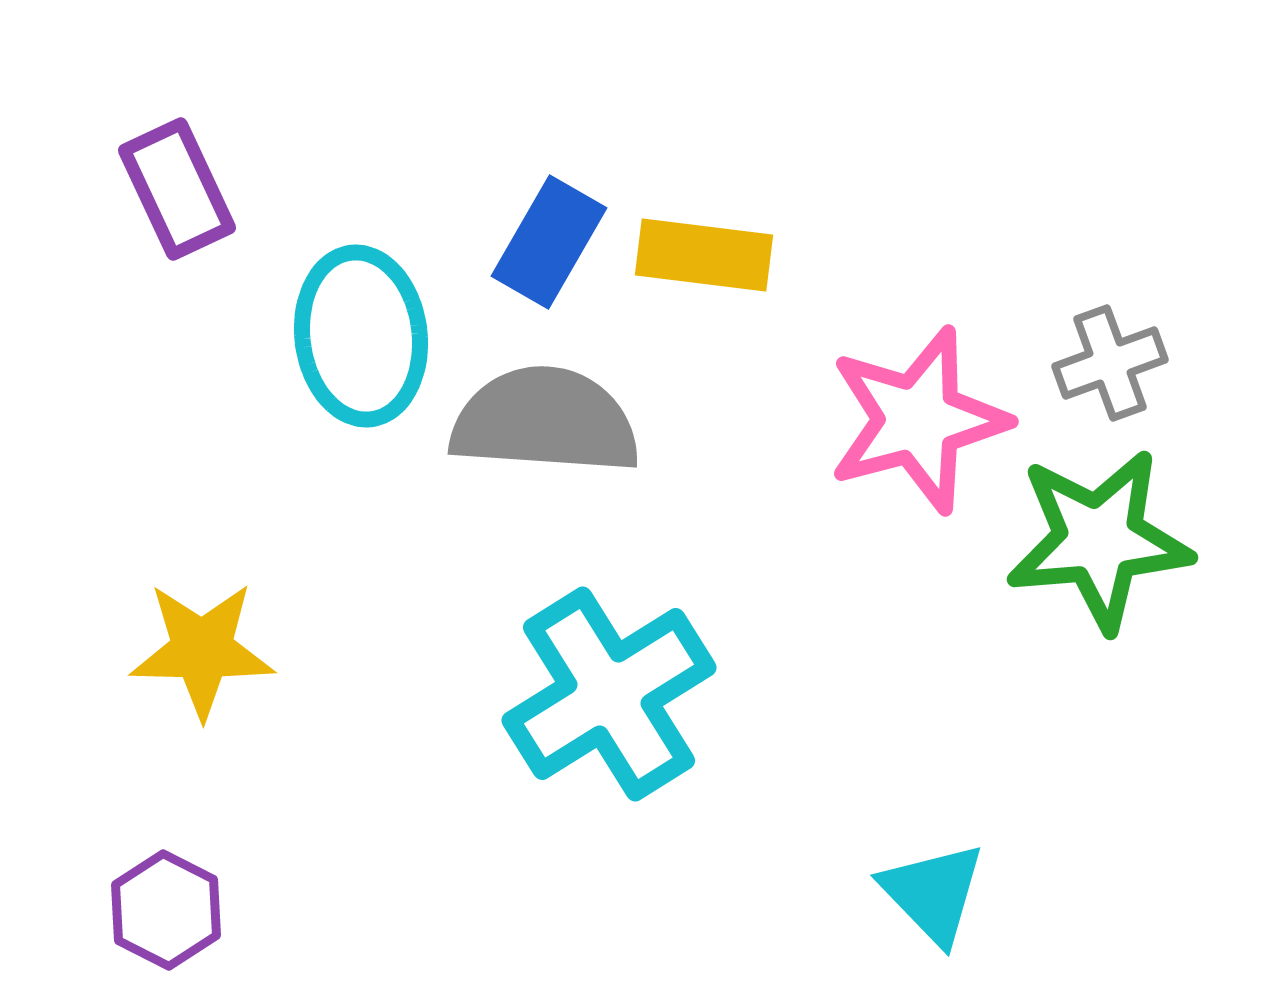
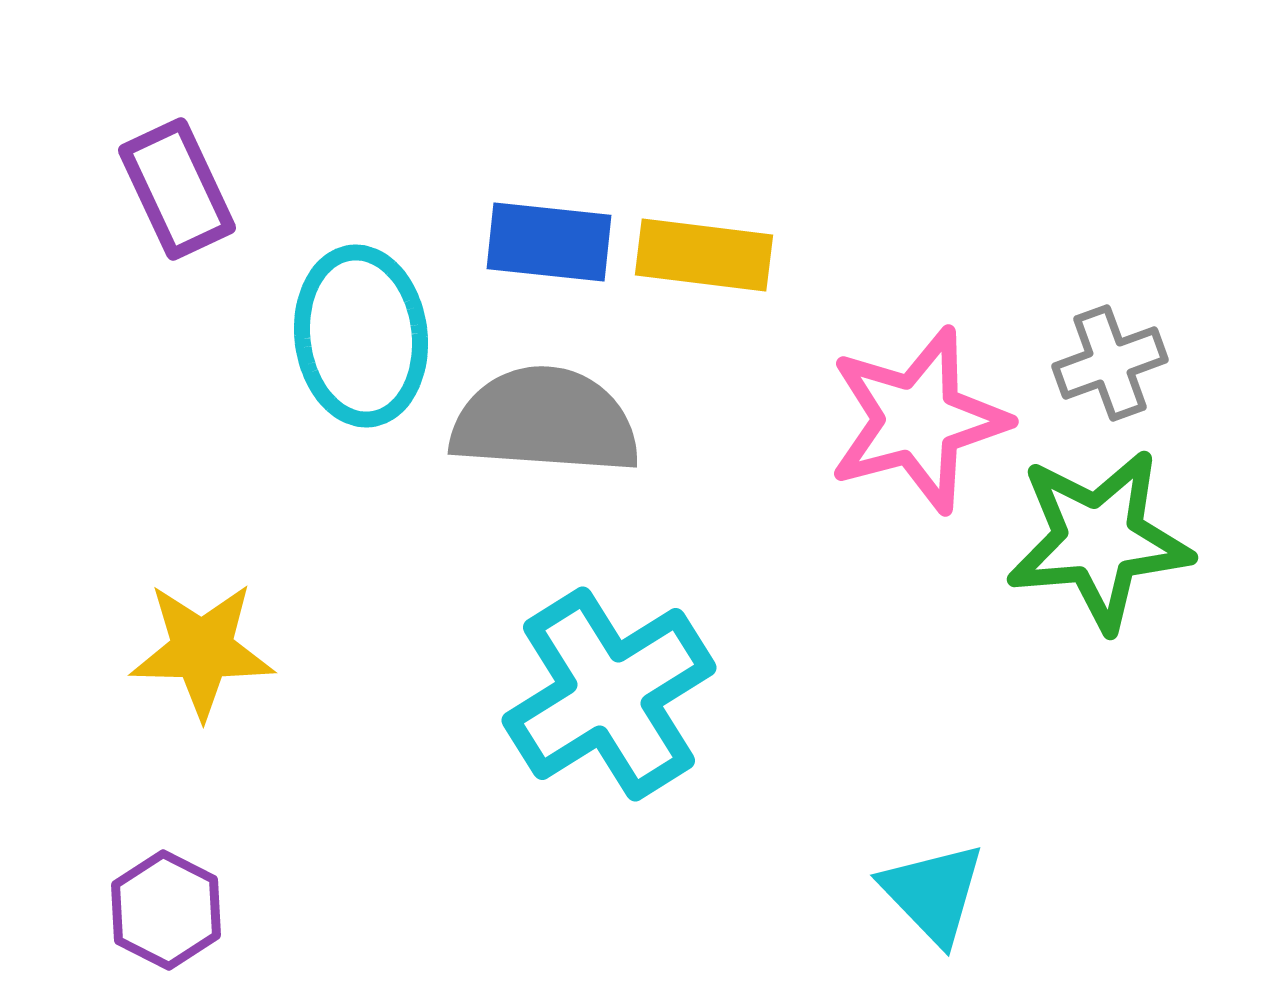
blue rectangle: rotated 66 degrees clockwise
